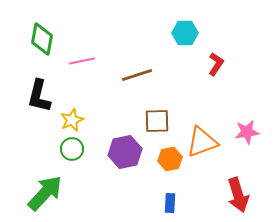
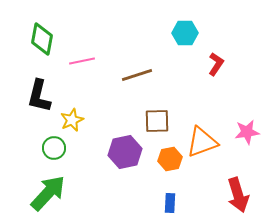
green circle: moved 18 px left, 1 px up
green arrow: moved 3 px right
